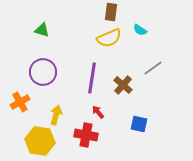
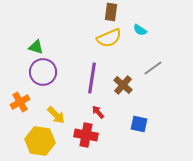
green triangle: moved 6 px left, 17 px down
yellow arrow: rotated 120 degrees clockwise
